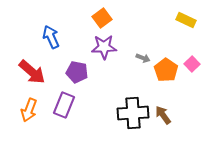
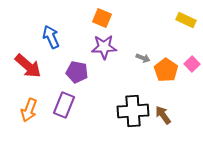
orange square: rotated 30 degrees counterclockwise
red arrow: moved 4 px left, 6 px up
black cross: moved 2 px up
